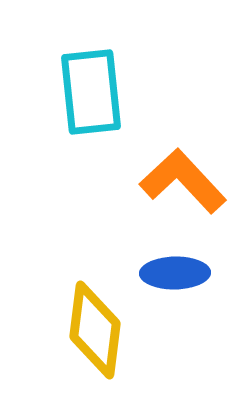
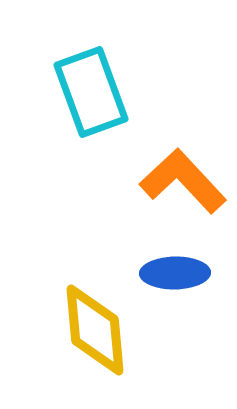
cyan rectangle: rotated 14 degrees counterclockwise
yellow diamond: rotated 12 degrees counterclockwise
